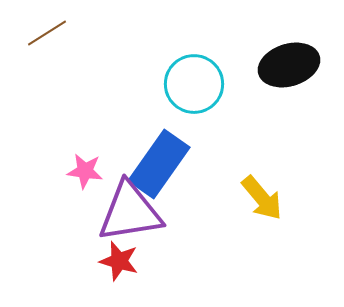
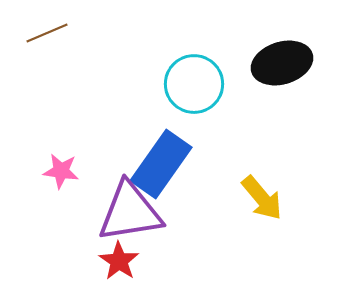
brown line: rotated 9 degrees clockwise
black ellipse: moved 7 px left, 2 px up
blue rectangle: moved 2 px right
pink star: moved 24 px left
red star: rotated 18 degrees clockwise
